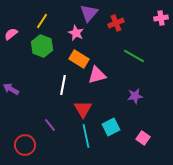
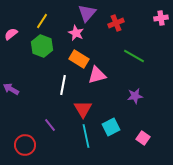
purple triangle: moved 2 px left
